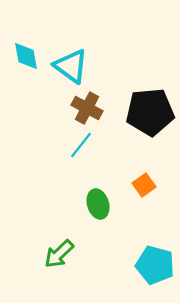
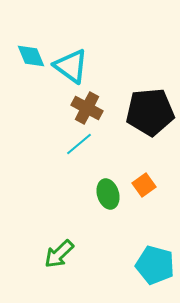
cyan diamond: moved 5 px right; rotated 12 degrees counterclockwise
cyan line: moved 2 px left, 1 px up; rotated 12 degrees clockwise
green ellipse: moved 10 px right, 10 px up
